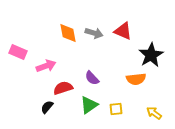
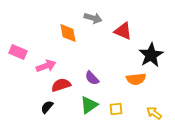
gray arrow: moved 1 px left, 15 px up
red semicircle: moved 2 px left, 3 px up
